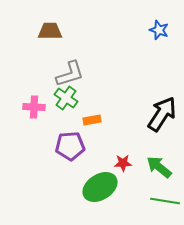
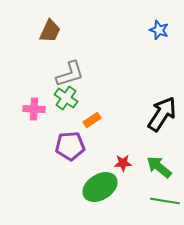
brown trapezoid: rotated 115 degrees clockwise
pink cross: moved 2 px down
orange rectangle: rotated 24 degrees counterclockwise
